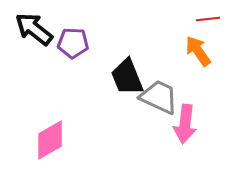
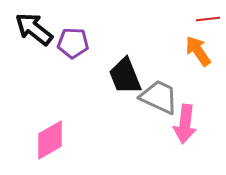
black trapezoid: moved 2 px left, 1 px up
